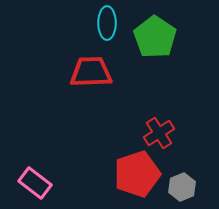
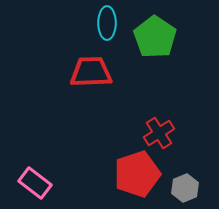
gray hexagon: moved 3 px right, 1 px down
